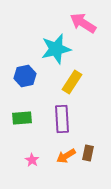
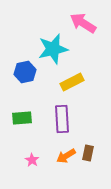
cyan star: moved 3 px left
blue hexagon: moved 4 px up
yellow rectangle: rotated 30 degrees clockwise
